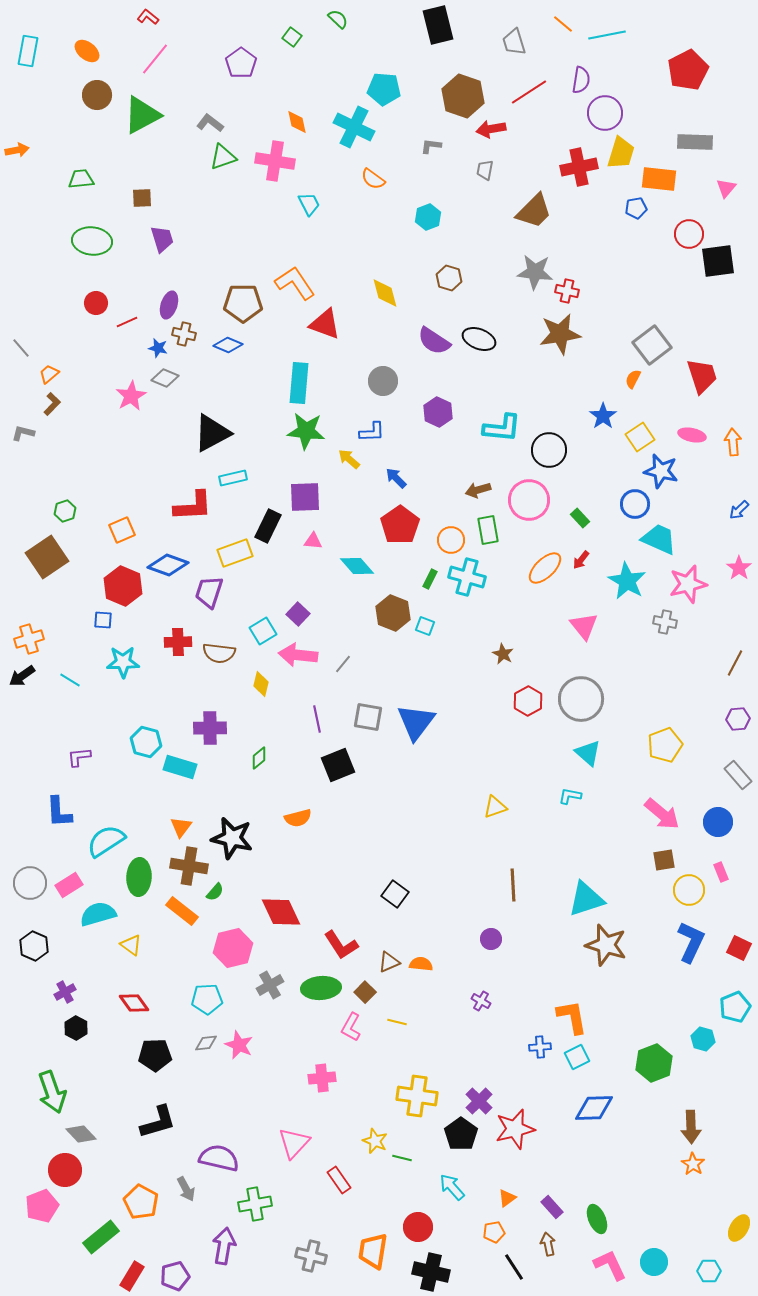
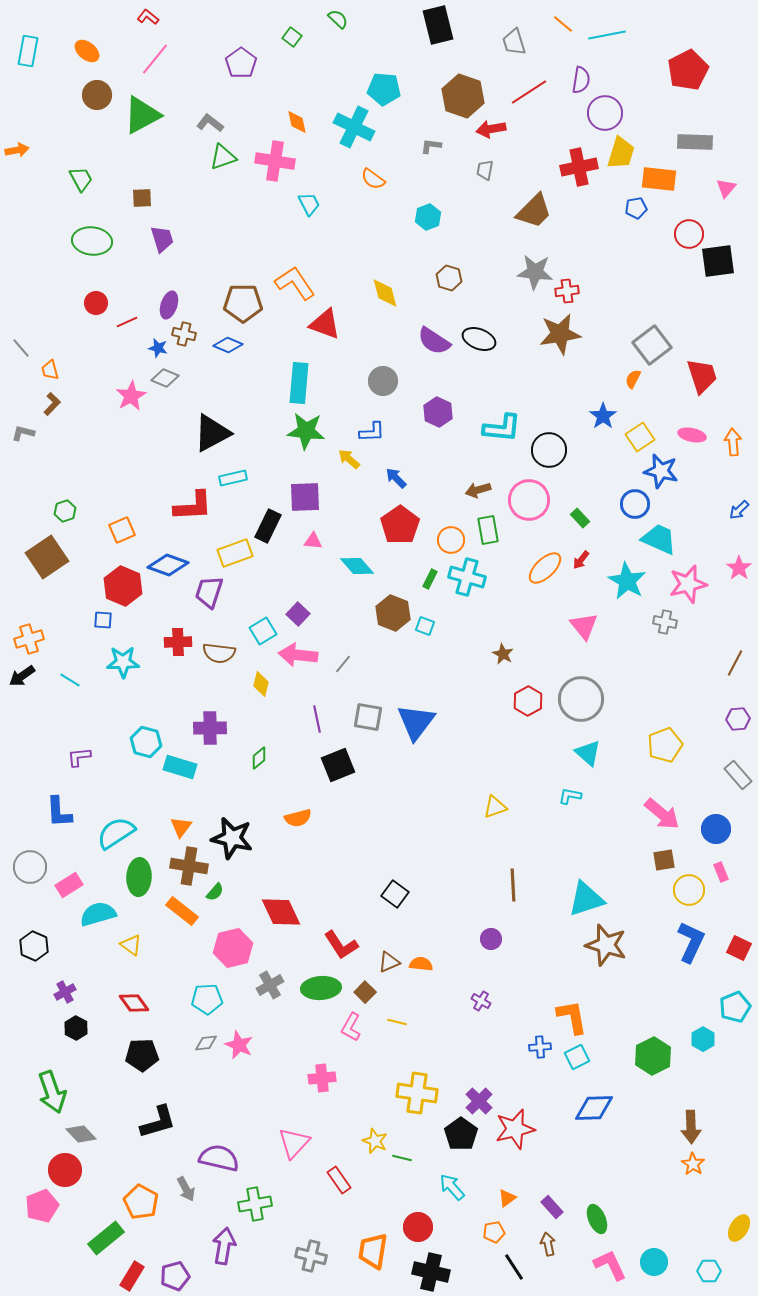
green trapezoid at (81, 179): rotated 68 degrees clockwise
red cross at (567, 291): rotated 20 degrees counterclockwise
orange trapezoid at (49, 374): moved 1 px right, 4 px up; rotated 65 degrees counterclockwise
blue circle at (718, 822): moved 2 px left, 7 px down
cyan semicircle at (106, 841): moved 10 px right, 8 px up
gray circle at (30, 883): moved 16 px up
cyan hexagon at (703, 1039): rotated 15 degrees clockwise
black pentagon at (155, 1055): moved 13 px left
green hexagon at (654, 1063): moved 1 px left, 7 px up; rotated 6 degrees counterclockwise
yellow cross at (417, 1096): moved 3 px up
green rectangle at (101, 1237): moved 5 px right, 1 px down
